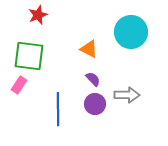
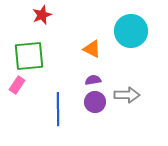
red star: moved 4 px right
cyan circle: moved 1 px up
orange triangle: moved 3 px right
green square: rotated 12 degrees counterclockwise
purple semicircle: moved 1 px down; rotated 56 degrees counterclockwise
pink rectangle: moved 2 px left
purple circle: moved 2 px up
